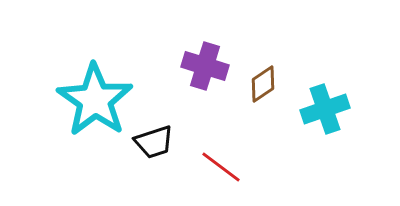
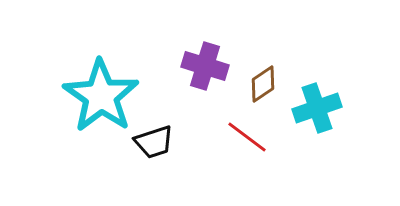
cyan star: moved 6 px right, 4 px up
cyan cross: moved 8 px left, 1 px up
red line: moved 26 px right, 30 px up
